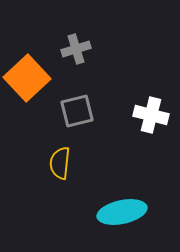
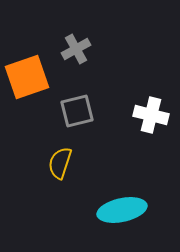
gray cross: rotated 12 degrees counterclockwise
orange square: moved 1 px up; rotated 24 degrees clockwise
yellow semicircle: rotated 12 degrees clockwise
cyan ellipse: moved 2 px up
